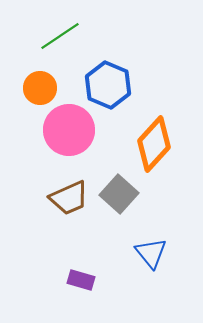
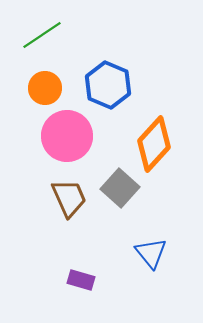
green line: moved 18 px left, 1 px up
orange circle: moved 5 px right
pink circle: moved 2 px left, 6 px down
gray square: moved 1 px right, 6 px up
brown trapezoid: rotated 90 degrees counterclockwise
